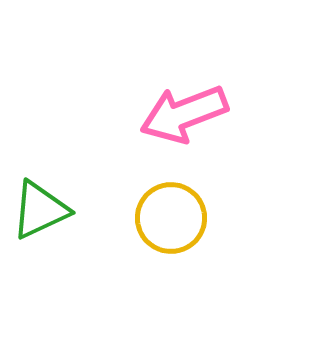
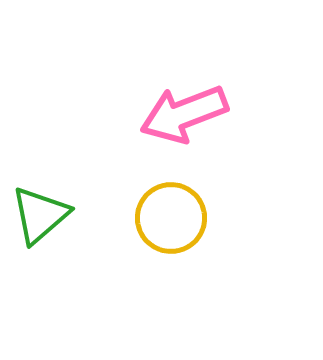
green triangle: moved 5 px down; rotated 16 degrees counterclockwise
